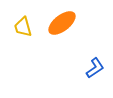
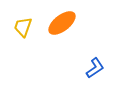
yellow trapezoid: rotated 35 degrees clockwise
